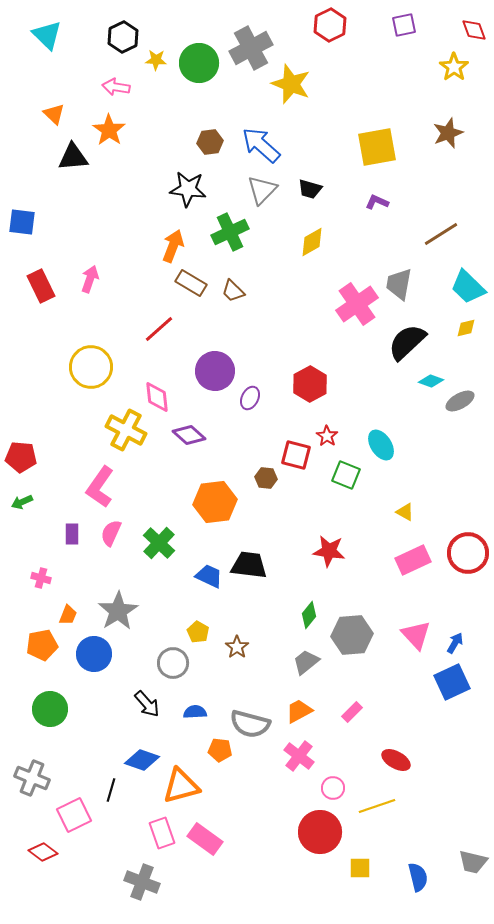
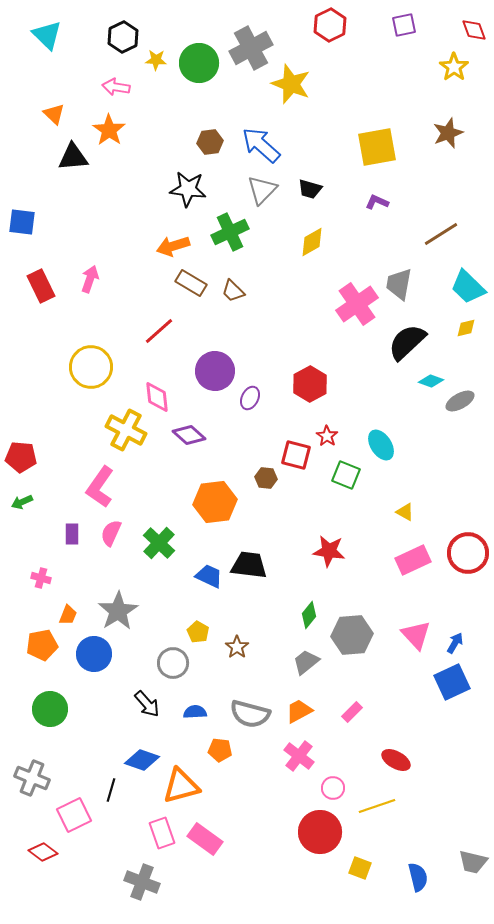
orange arrow at (173, 246): rotated 128 degrees counterclockwise
red line at (159, 329): moved 2 px down
gray semicircle at (250, 724): moved 10 px up
yellow square at (360, 868): rotated 20 degrees clockwise
